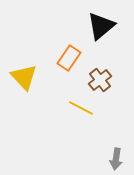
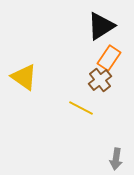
black triangle: rotated 8 degrees clockwise
orange rectangle: moved 40 px right
yellow triangle: rotated 12 degrees counterclockwise
